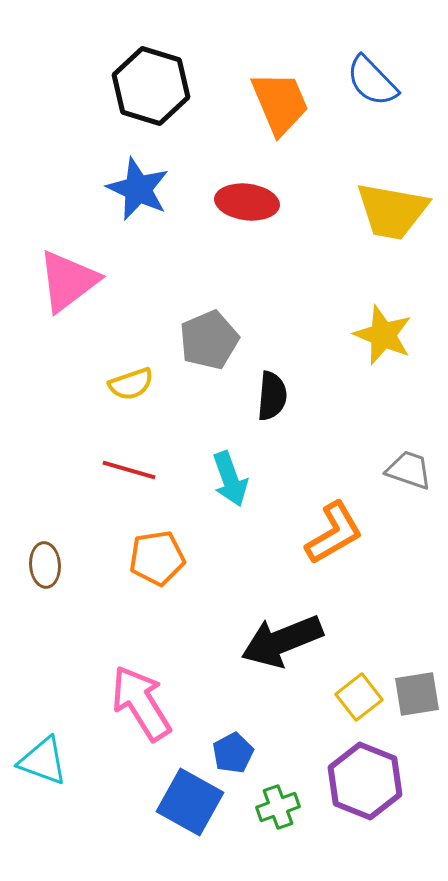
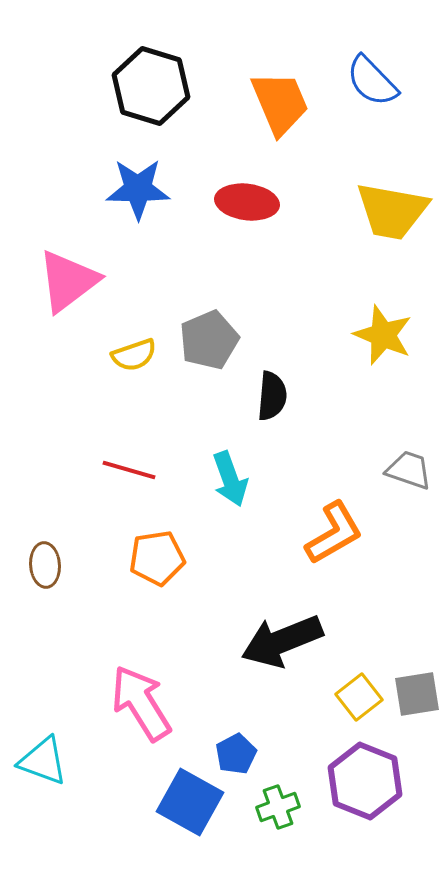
blue star: rotated 24 degrees counterclockwise
yellow semicircle: moved 3 px right, 29 px up
blue pentagon: moved 3 px right, 1 px down
